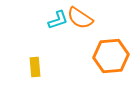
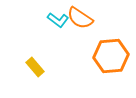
cyan L-shape: rotated 55 degrees clockwise
yellow rectangle: rotated 36 degrees counterclockwise
